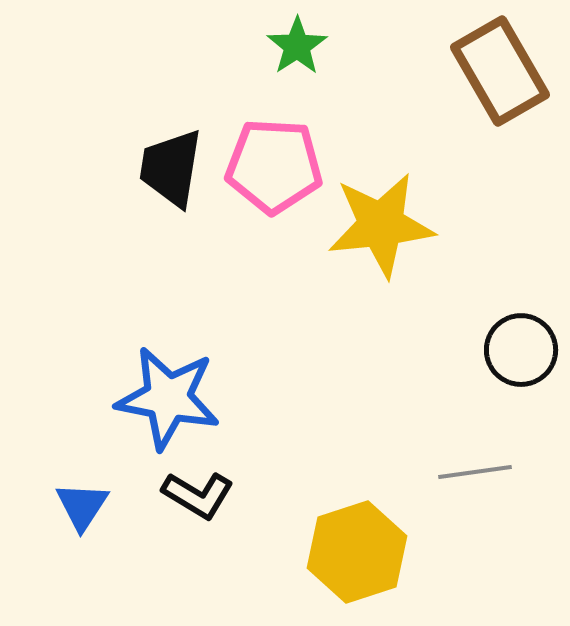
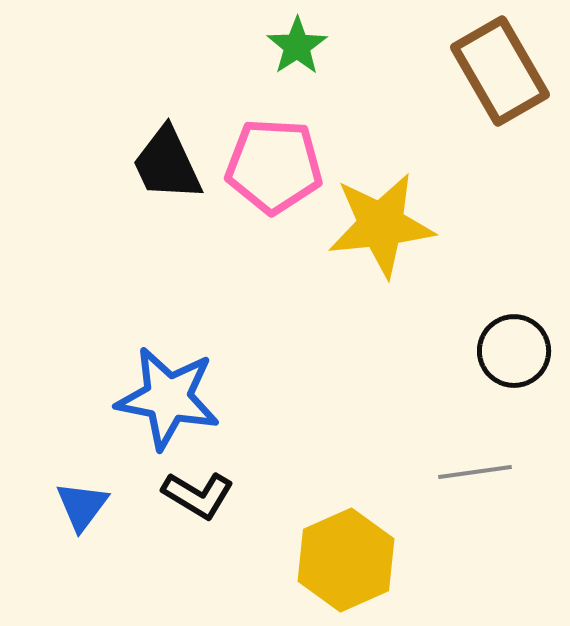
black trapezoid: moved 4 px left, 4 px up; rotated 34 degrees counterclockwise
black circle: moved 7 px left, 1 px down
blue triangle: rotated 4 degrees clockwise
yellow hexagon: moved 11 px left, 8 px down; rotated 6 degrees counterclockwise
